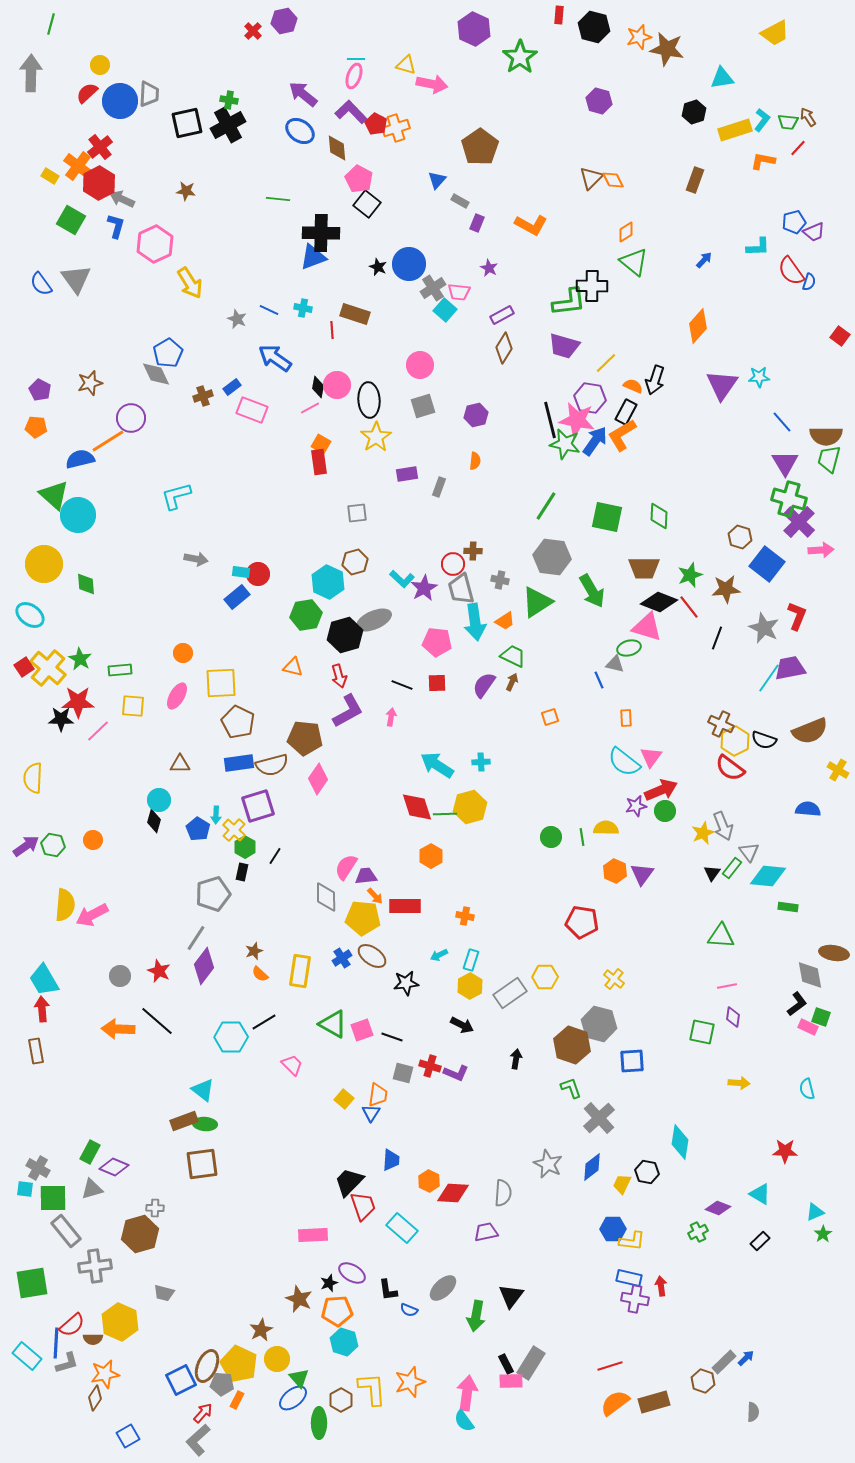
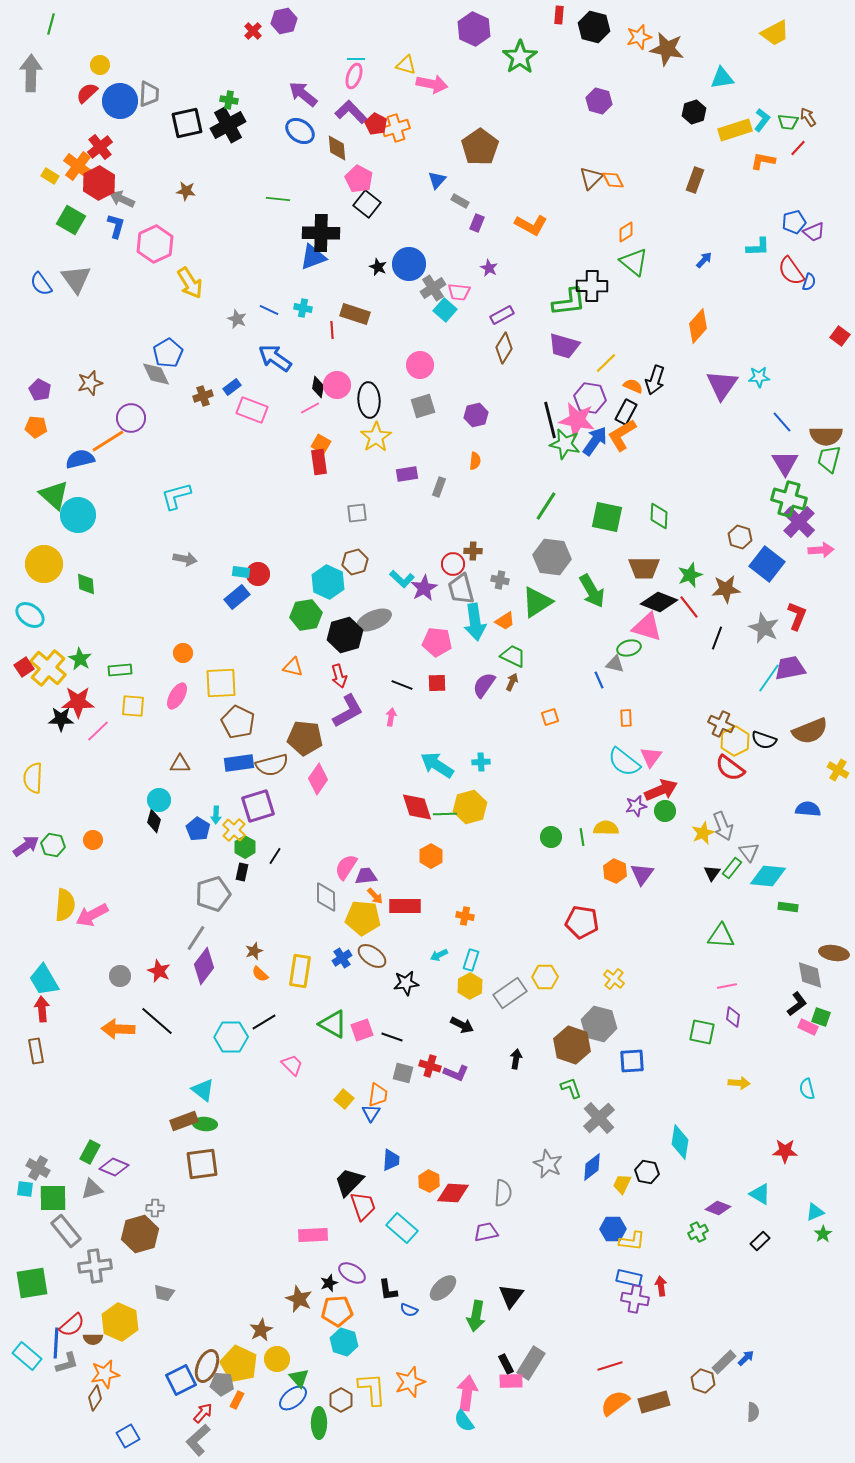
gray arrow at (196, 559): moved 11 px left
